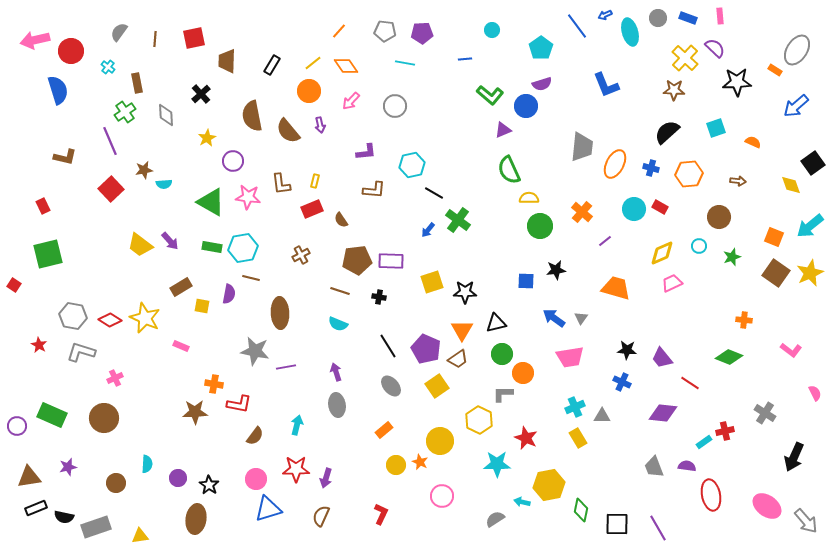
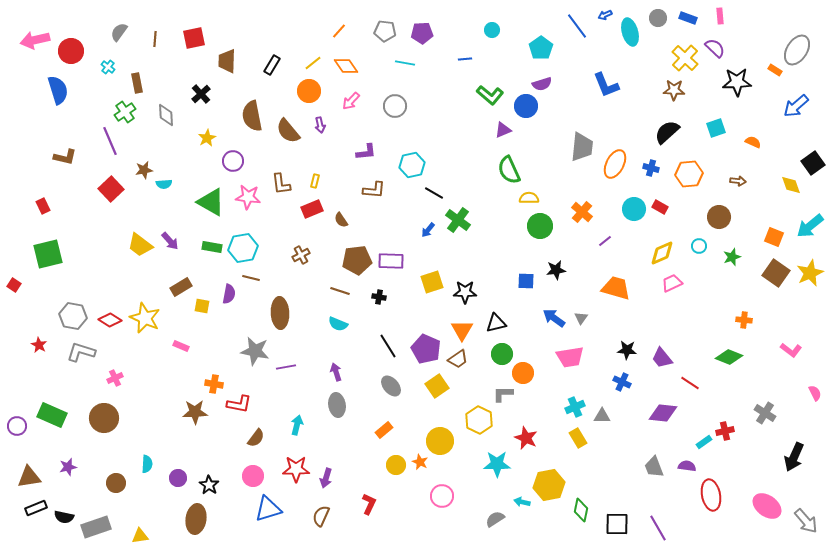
brown semicircle at (255, 436): moved 1 px right, 2 px down
pink circle at (256, 479): moved 3 px left, 3 px up
red L-shape at (381, 514): moved 12 px left, 10 px up
